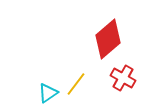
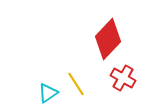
red diamond: rotated 6 degrees counterclockwise
yellow line: rotated 70 degrees counterclockwise
